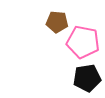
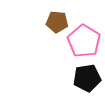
pink pentagon: moved 1 px right, 1 px up; rotated 20 degrees clockwise
